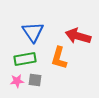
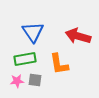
orange L-shape: moved 6 px down; rotated 25 degrees counterclockwise
